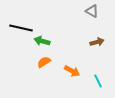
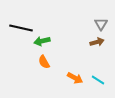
gray triangle: moved 9 px right, 13 px down; rotated 32 degrees clockwise
green arrow: rotated 28 degrees counterclockwise
orange semicircle: rotated 88 degrees counterclockwise
orange arrow: moved 3 px right, 7 px down
cyan line: moved 1 px up; rotated 32 degrees counterclockwise
